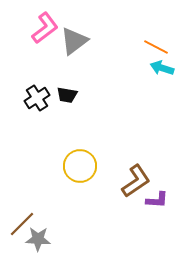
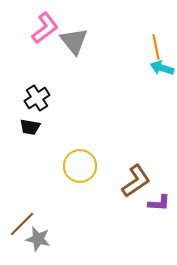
gray triangle: rotated 32 degrees counterclockwise
orange line: rotated 50 degrees clockwise
black trapezoid: moved 37 px left, 32 px down
purple L-shape: moved 2 px right, 3 px down
gray star: rotated 10 degrees clockwise
